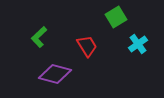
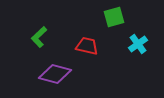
green square: moved 2 px left; rotated 15 degrees clockwise
red trapezoid: rotated 45 degrees counterclockwise
